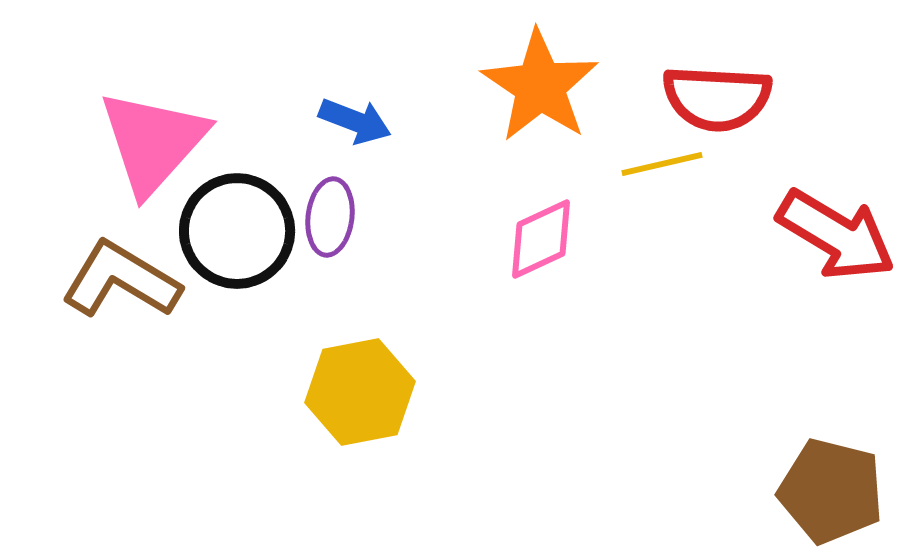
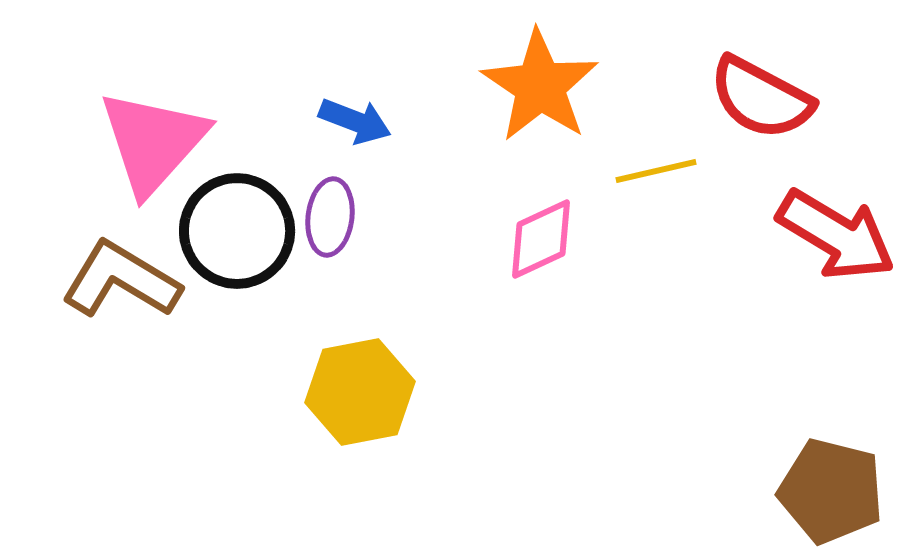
red semicircle: moved 44 px right; rotated 25 degrees clockwise
yellow line: moved 6 px left, 7 px down
